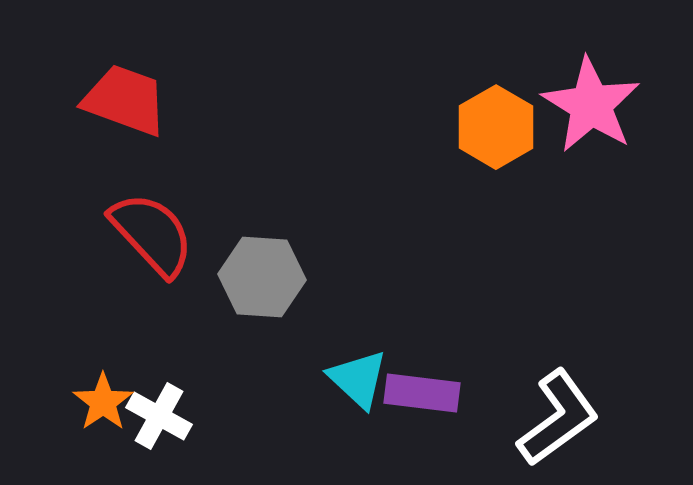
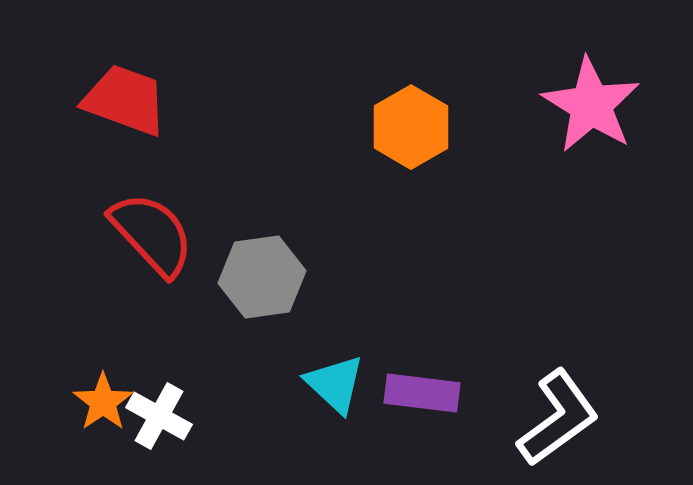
orange hexagon: moved 85 px left
gray hexagon: rotated 12 degrees counterclockwise
cyan triangle: moved 23 px left, 5 px down
